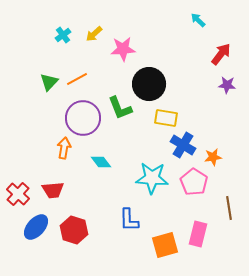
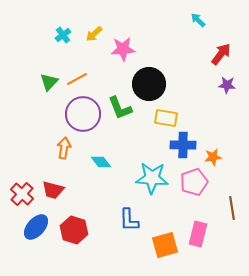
purple circle: moved 4 px up
blue cross: rotated 30 degrees counterclockwise
pink pentagon: rotated 20 degrees clockwise
red trapezoid: rotated 20 degrees clockwise
red cross: moved 4 px right
brown line: moved 3 px right
